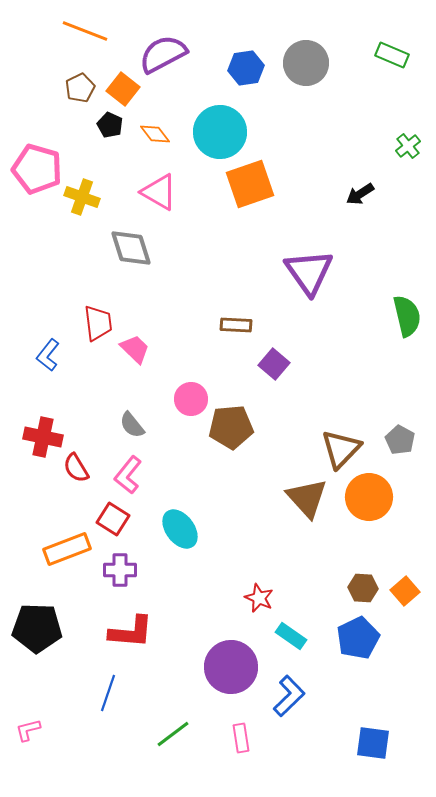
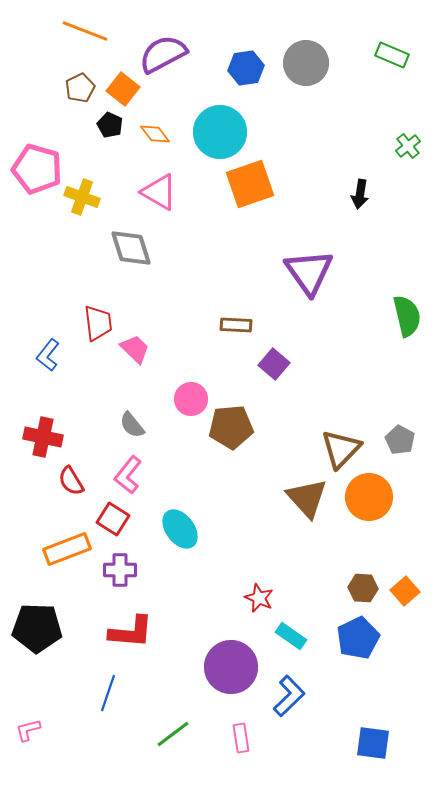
black arrow at (360, 194): rotated 48 degrees counterclockwise
red semicircle at (76, 468): moved 5 px left, 13 px down
